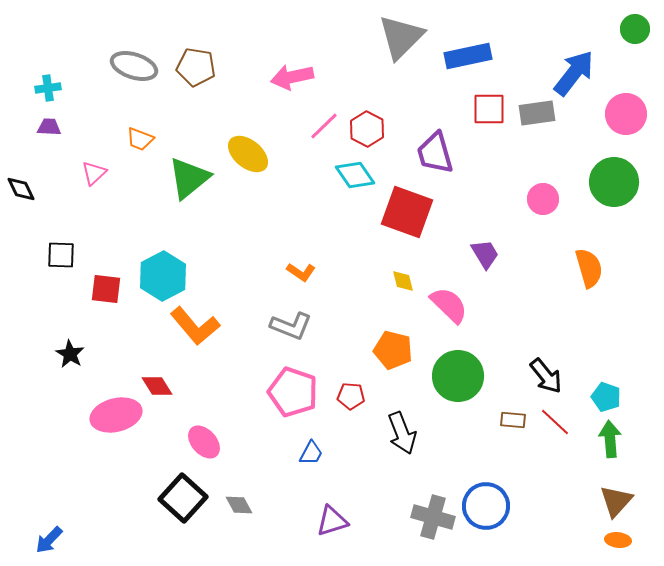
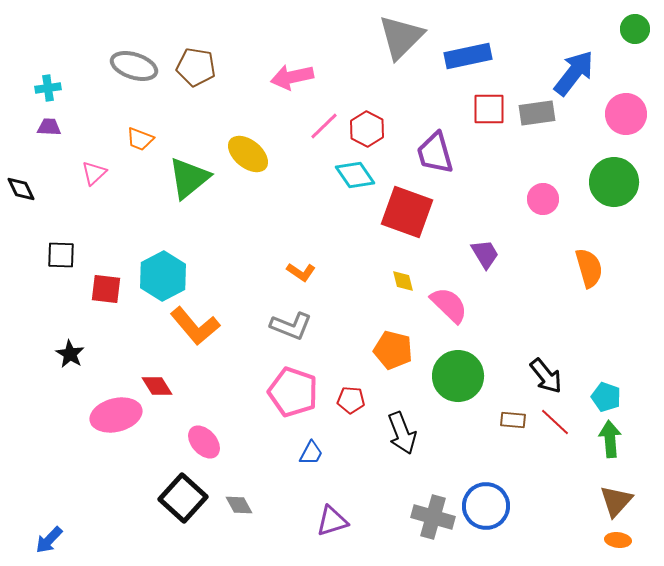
red pentagon at (351, 396): moved 4 px down
